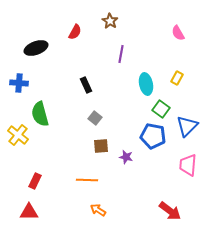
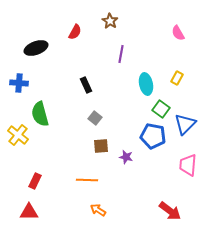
blue triangle: moved 2 px left, 2 px up
